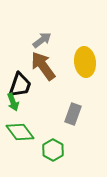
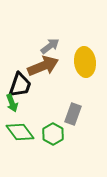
gray arrow: moved 8 px right, 6 px down
brown arrow: rotated 104 degrees clockwise
green arrow: moved 1 px left, 1 px down
green hexagon: moved 16 px up
